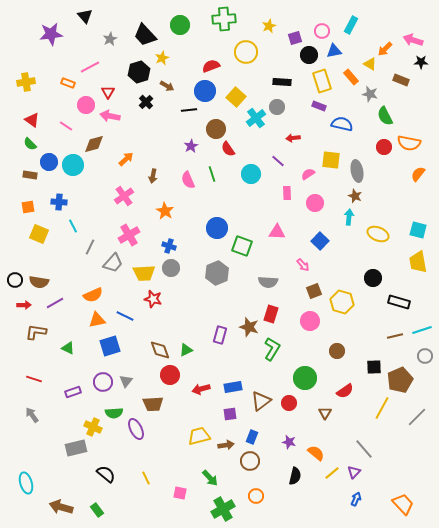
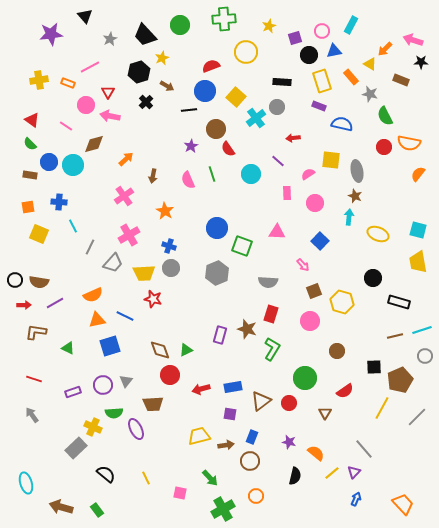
yellow cross at (26, 82): moved 13 px right, 2 px up
brown star at (249, 327): moved 2 px left, 2 px down
purple circle at (103, 382): moved 3 px down
purple square at (230, 414): rotated 16 degrees clockwise
gray rectangle at (76, 448): rotated 30 degrees counterclockwise
